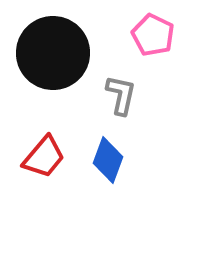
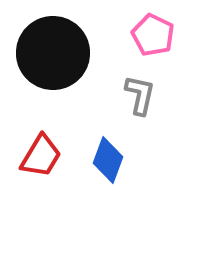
gray L-shape: moved 19 px right
red trapezoid: moved 3 px left, 1 px up; rotated 9 degrees counterclockwise
